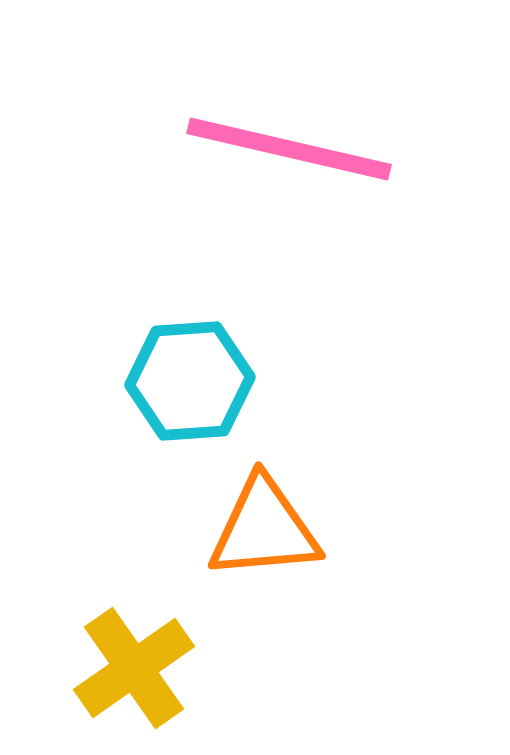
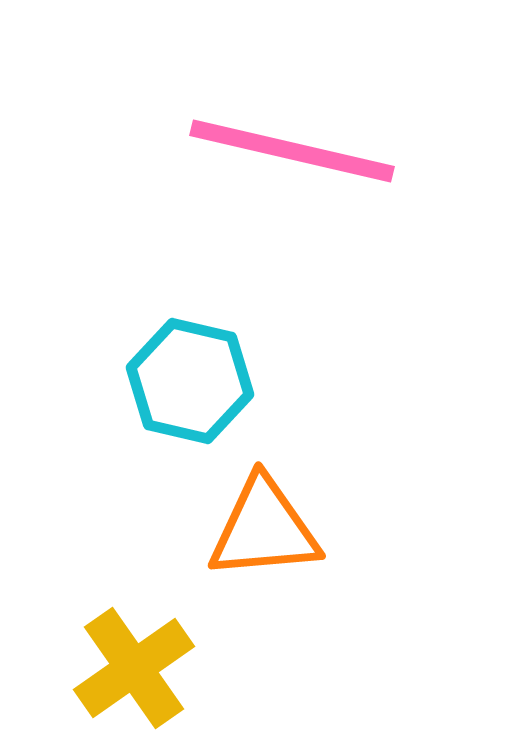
pink line: moved 3 px right, 2 px down
cyan hexagon: rotated 17 degrees clockwise
